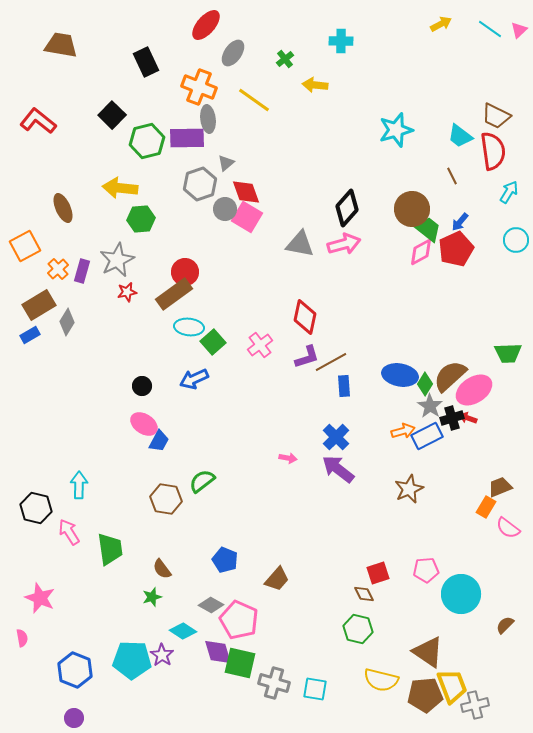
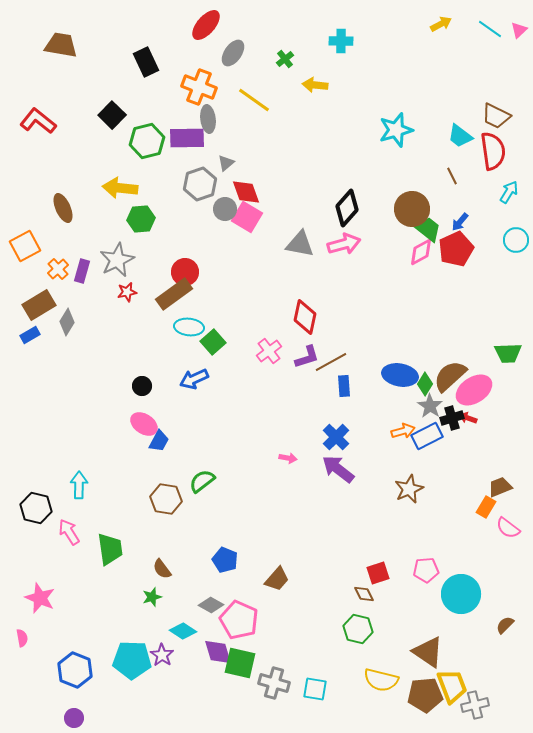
pink cross at (260, 345): moved 9 px right, 6 px down
